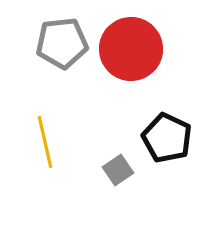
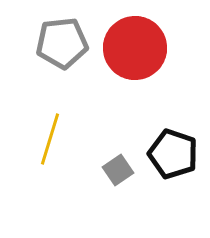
red circle: moved 4 px right, 1 px up
black pentagon: moved 6 px right, 16 px down; rotated 6 degrees counterclockwise
yellow line: moved 5 px right, 3 px up; rotated 30 degrees clockwise
